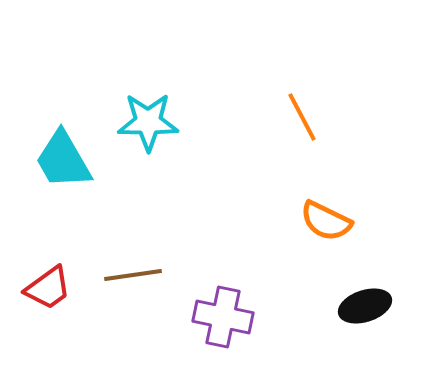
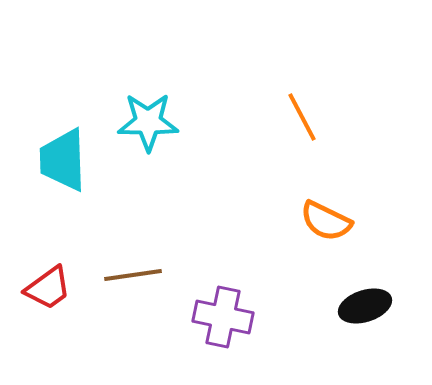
cyan trapezoid: rotated 28 degrees clockwise
